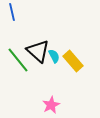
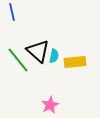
cyan semicircle: rotated 40 degrees clockwise
yellow rectangle: moved 2 px right, 1 px down; rotated 55 degrees counterclockwise
pink star: moved 1 px left
